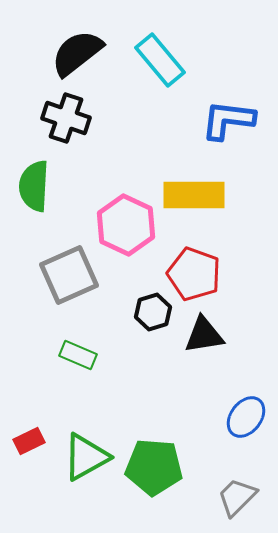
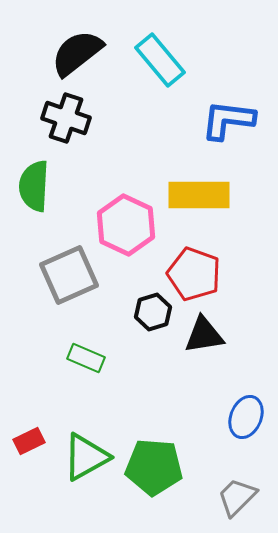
yellow rectangle: moved 5 px right
green rectangle: moved 8 px right, 3 px down
blue ellipse: rotated 15 degrees counterclockwise
